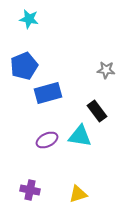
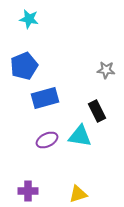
blue rectangle: moved 3 px left, 5 px down
black rectangle: rotated 10 degrees clockwise
purple cross: moved 2 px left, 1 px down; rotated 12 degrees counterclockwise
